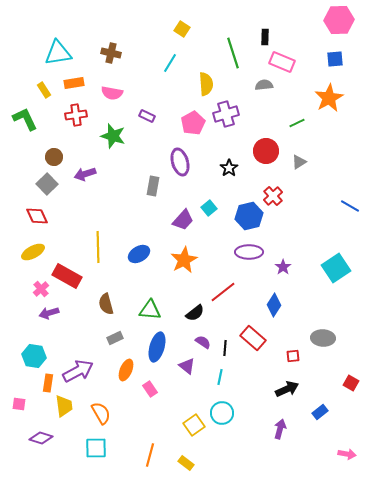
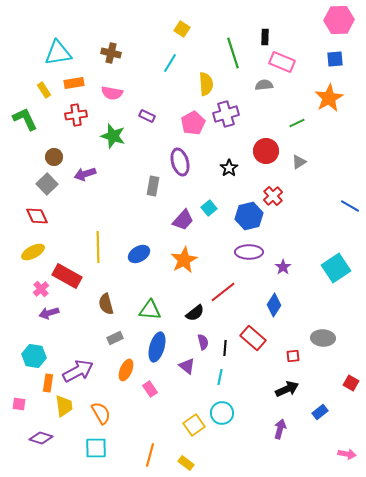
purple semicircle at (203, 342): rotated 42 degrees clockwise
